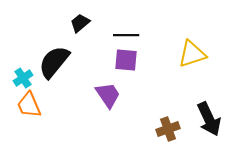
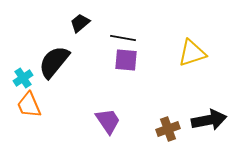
black line: moved 3 px left, 3 px down; rotated 10 degrees clockwise
yellow triangle: moved 1 px up
purple trapezoid: moved 26 px down
black arrow: moved 1 px down; rotated 76 degrees counterclockwise
